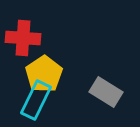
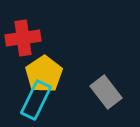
red cross: rotated 12 degrees counterclockwise
gray rectangle: rotated 20 degrees clockwise
